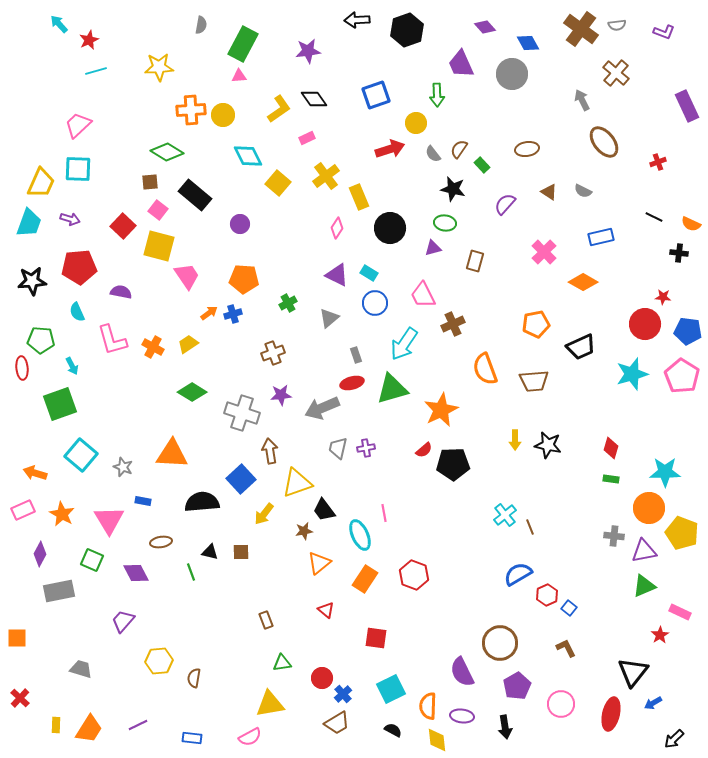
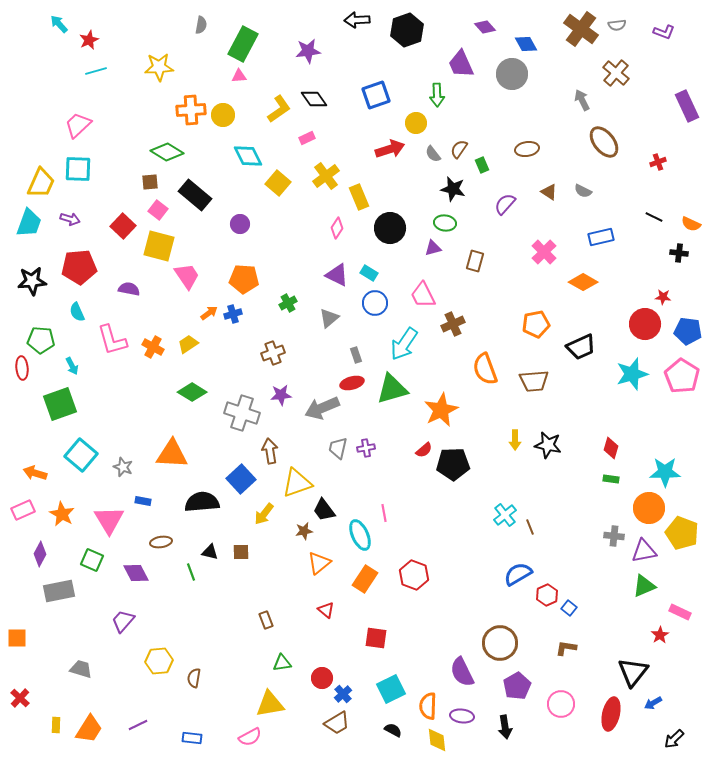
blue diamond at (528, 43): moved 2 px left, 1 px down
green rectangle at (482, 165): rotated 21 degrees clockwise
purple semicircle at (121, 292): moved 8 px right, 3 px up
brown L-shape at (566, 648): rotated 55 degrees counterclockwise
